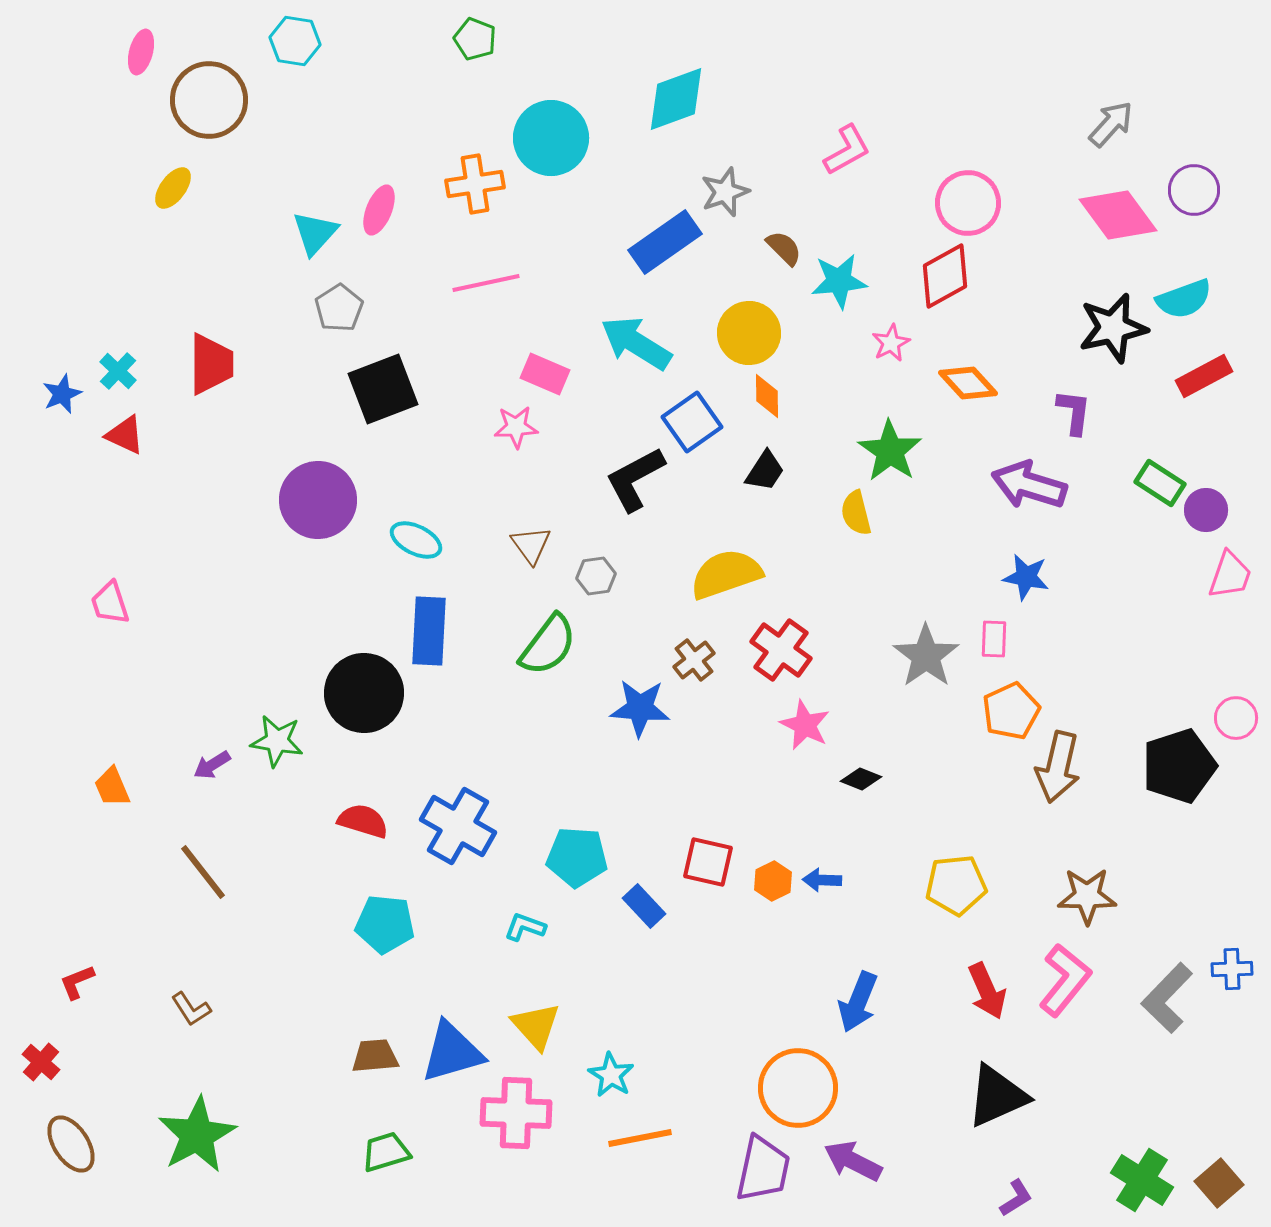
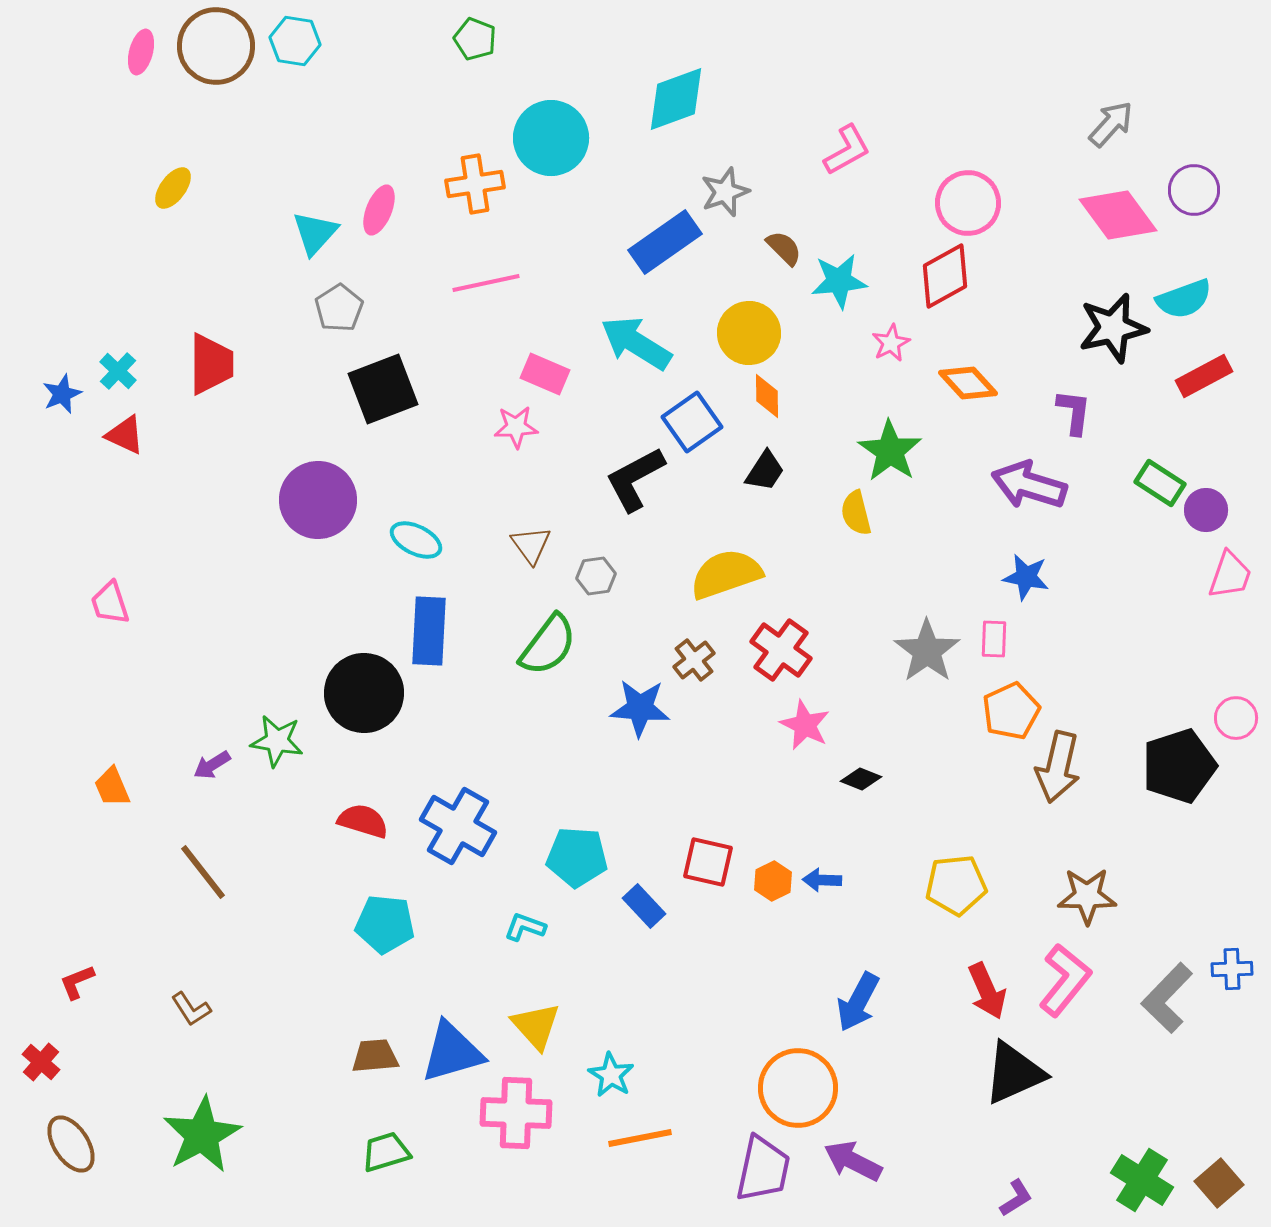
brown circle at (209, 100): moved 7 px right, 54 px up
gray star at (926, 656): moved 1 px right, 5 px up
blue arrow at (858, 1002): rotated 6 degrees clockwise
black triangle at (997, 1096): moved 17 px right, 23 px up
green star at (197, 1135): moved 5 px right
